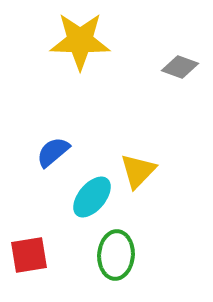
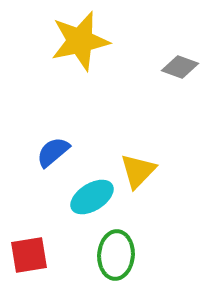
yellow star: rotated 14 degrees counterclockwise
cyan ellipse: rotated 18 degrees clockwise
